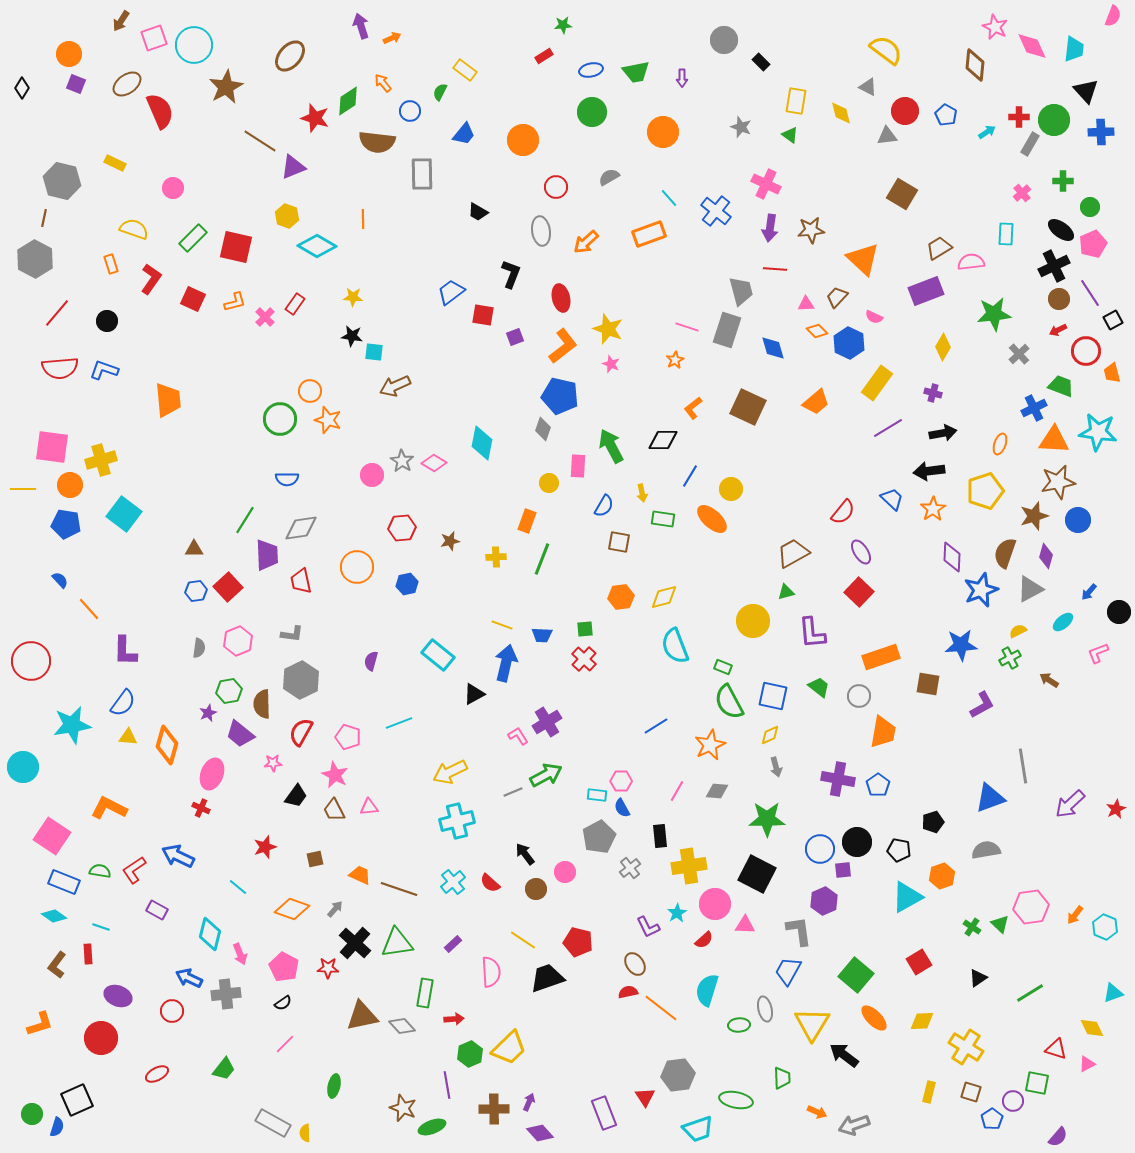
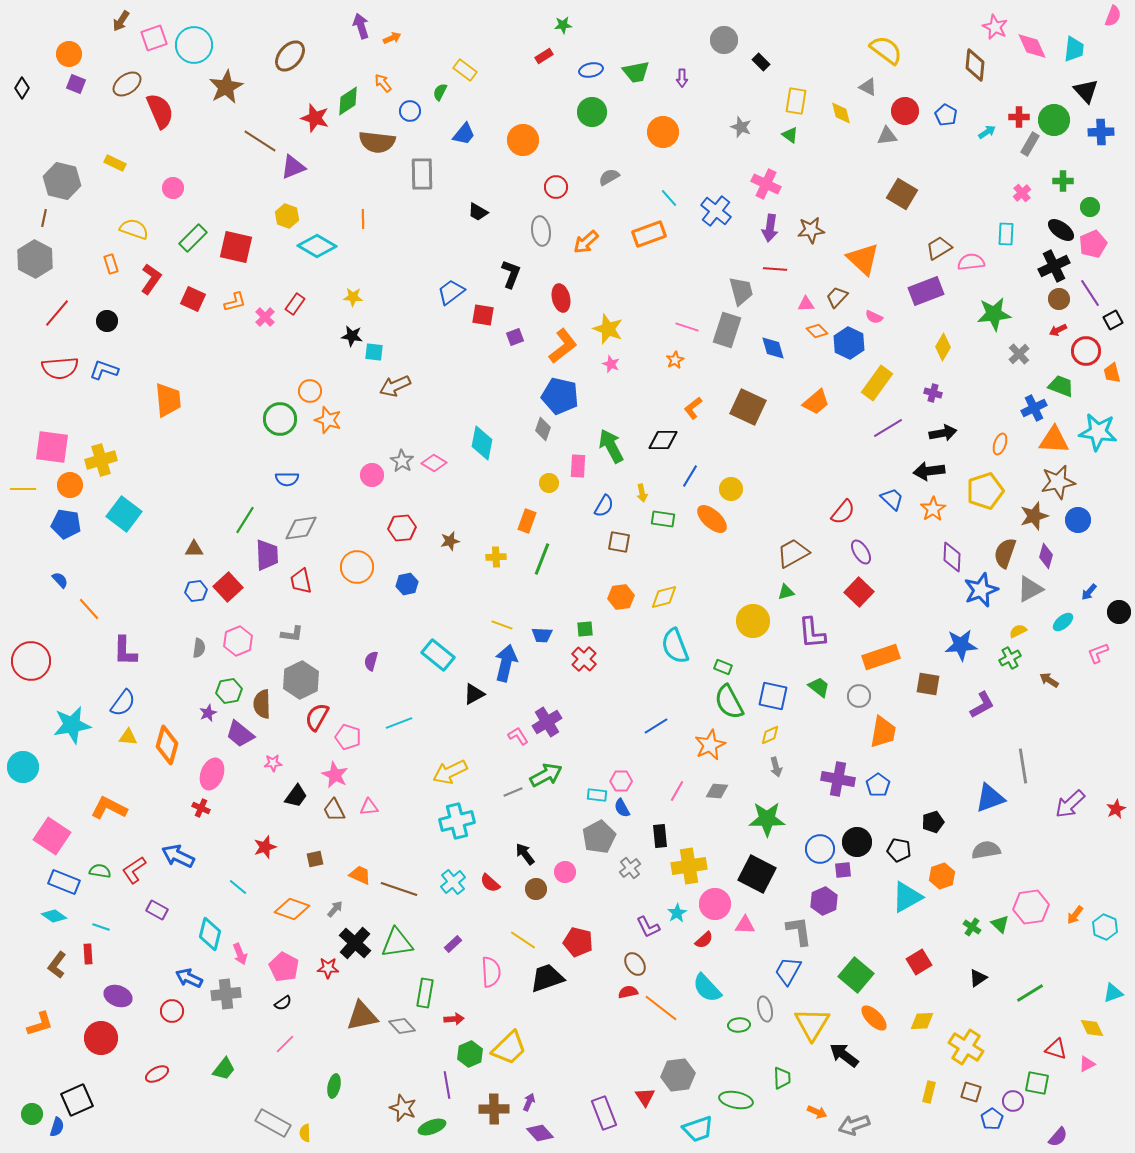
red semicircle at (301, 732): moved 16 px right, 15 px up
cyan semicircle at (707, 990): moved 2 px up; rotated 60 degrees counterclockwise
